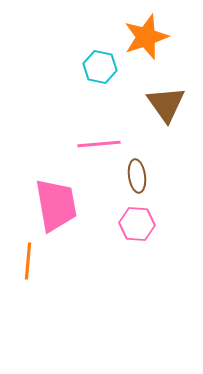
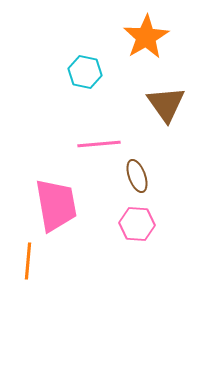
orange star: rotated 12 degrees counterclockwise
cyan hexagon: moved 15 px left, 5 px down
brown ellipse: rotated 12 degrees counterclockwise
